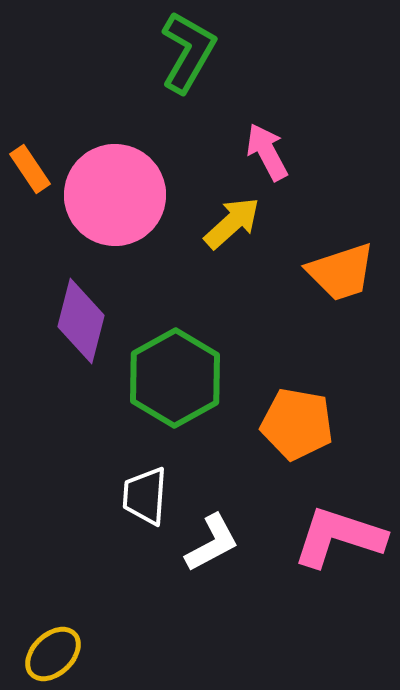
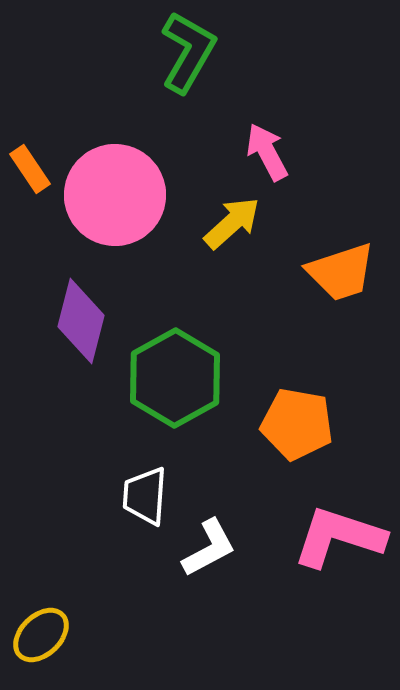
white L-shape: moved 3 px left, 5 px down
yellow ellipse: moved 12 px left, 19 px up
